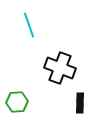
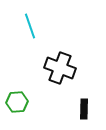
cyan line: moved 1 px right, 1 px down
black rectangle: moved 4 px right, 6 px down
